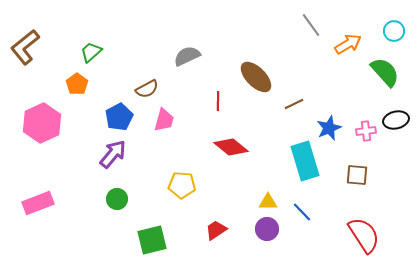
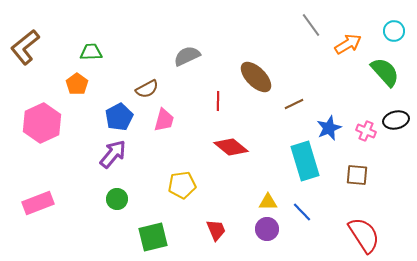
green trapezoid: rotated 40 degrees clockwise
pink cross: rotated 30 degrees clockwise
yellow pentagon: rotated 12 degrees counterclockwise
red trapezoid: rotated 100 degrees clockwise
green square: moved 1 px right, 3 px up
